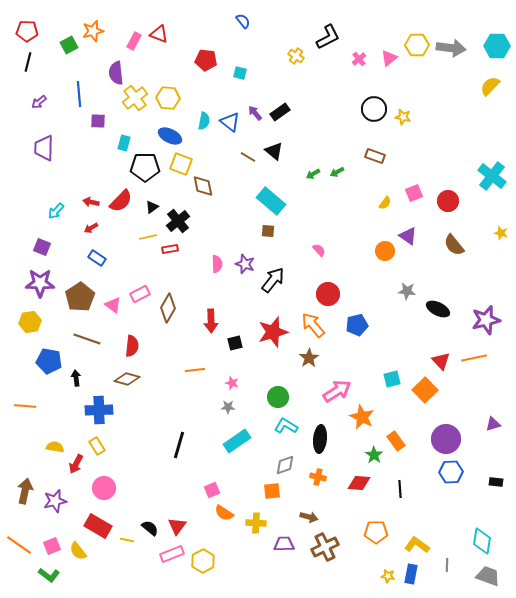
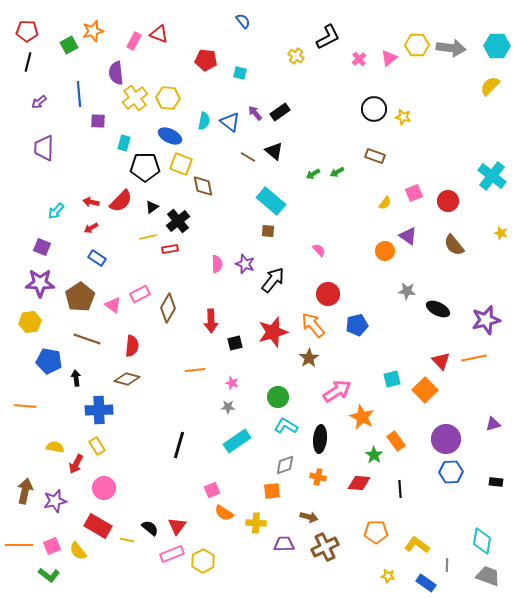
orange line at (19, 545): rotated 36 degrees counterclockwise
blue rectangle at (411, 574): moved 15 px right, 9 px down; rotated 66 degrees counterclockwise
